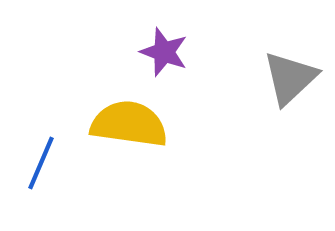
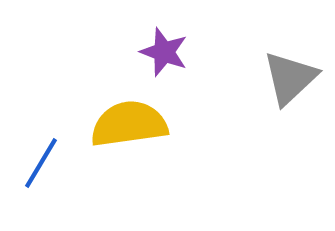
yellow semicircle: rotated 16 degrees counterclockwise
blue line: rotated 8 degrees clockwise
